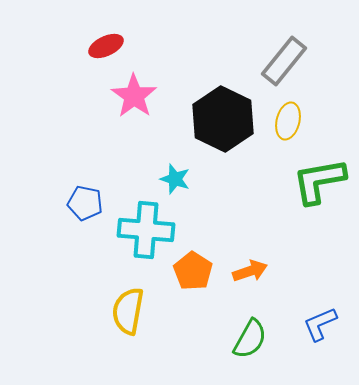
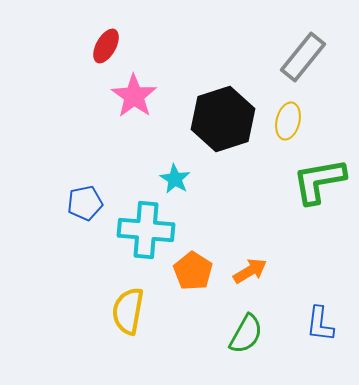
red ellipse: rotated 36 degrees counterclockwise
gray rectangle: moved 19 px right, 4 px up
black hexagon: rotated 16 degrees clockwise
cyan star: rotated 12 degrees clockwise
blue pentagon: rotated 24 degrees counterclockwise
orange arrow: rotated 12 degrees counterclockwise
blue L-shape: rotated 60 degrees counterclockwise
green semicircle: moved 4 px left, 5 px up
